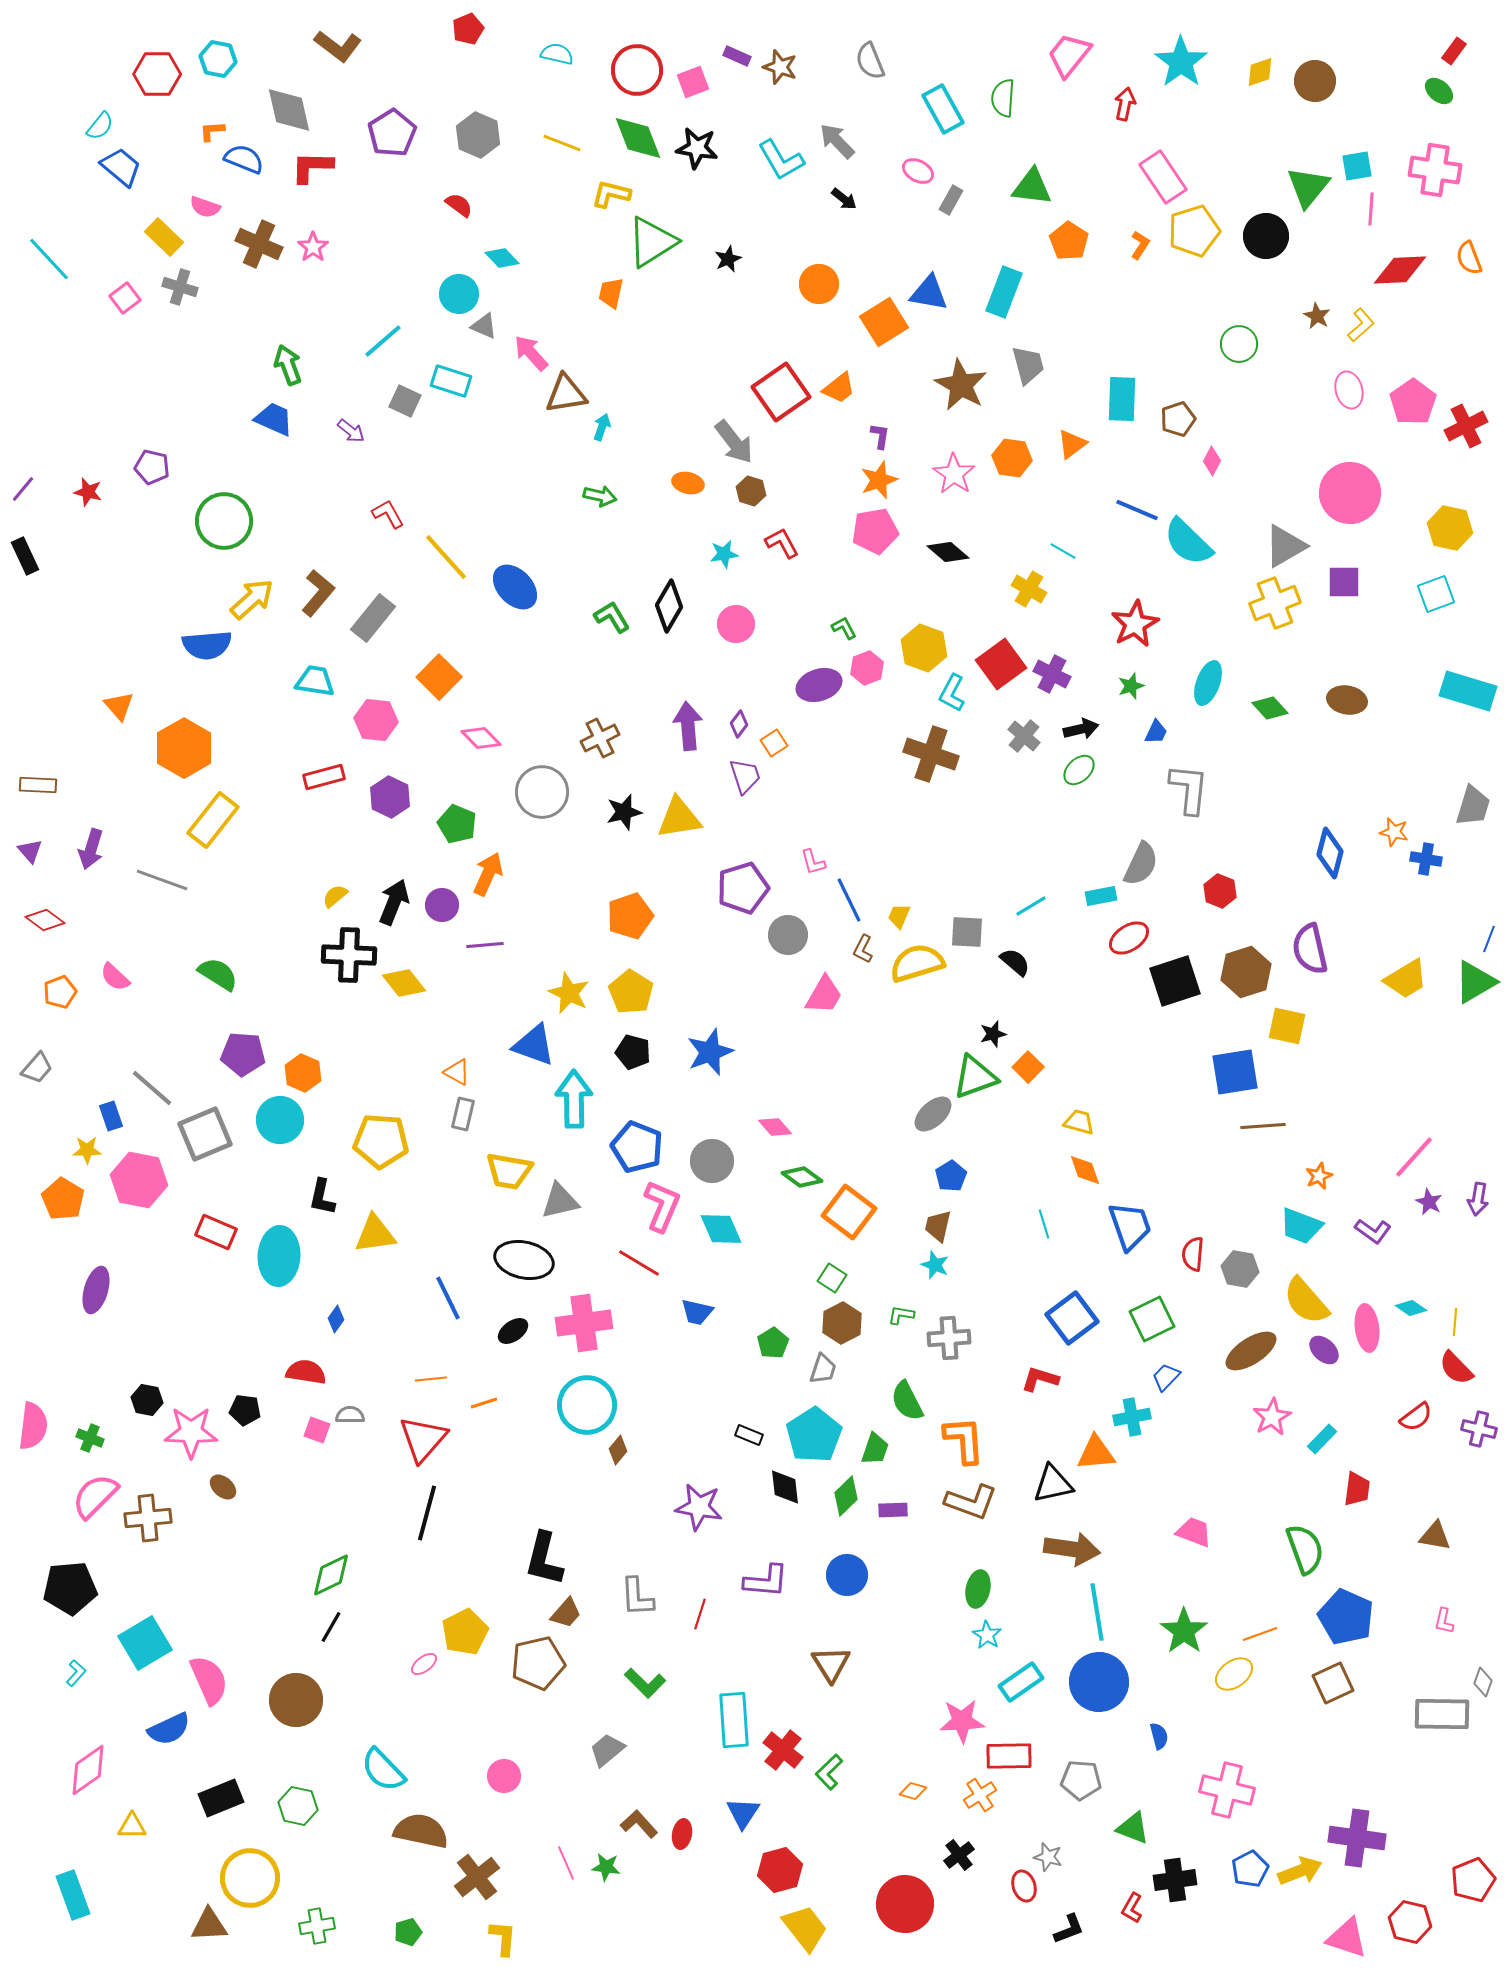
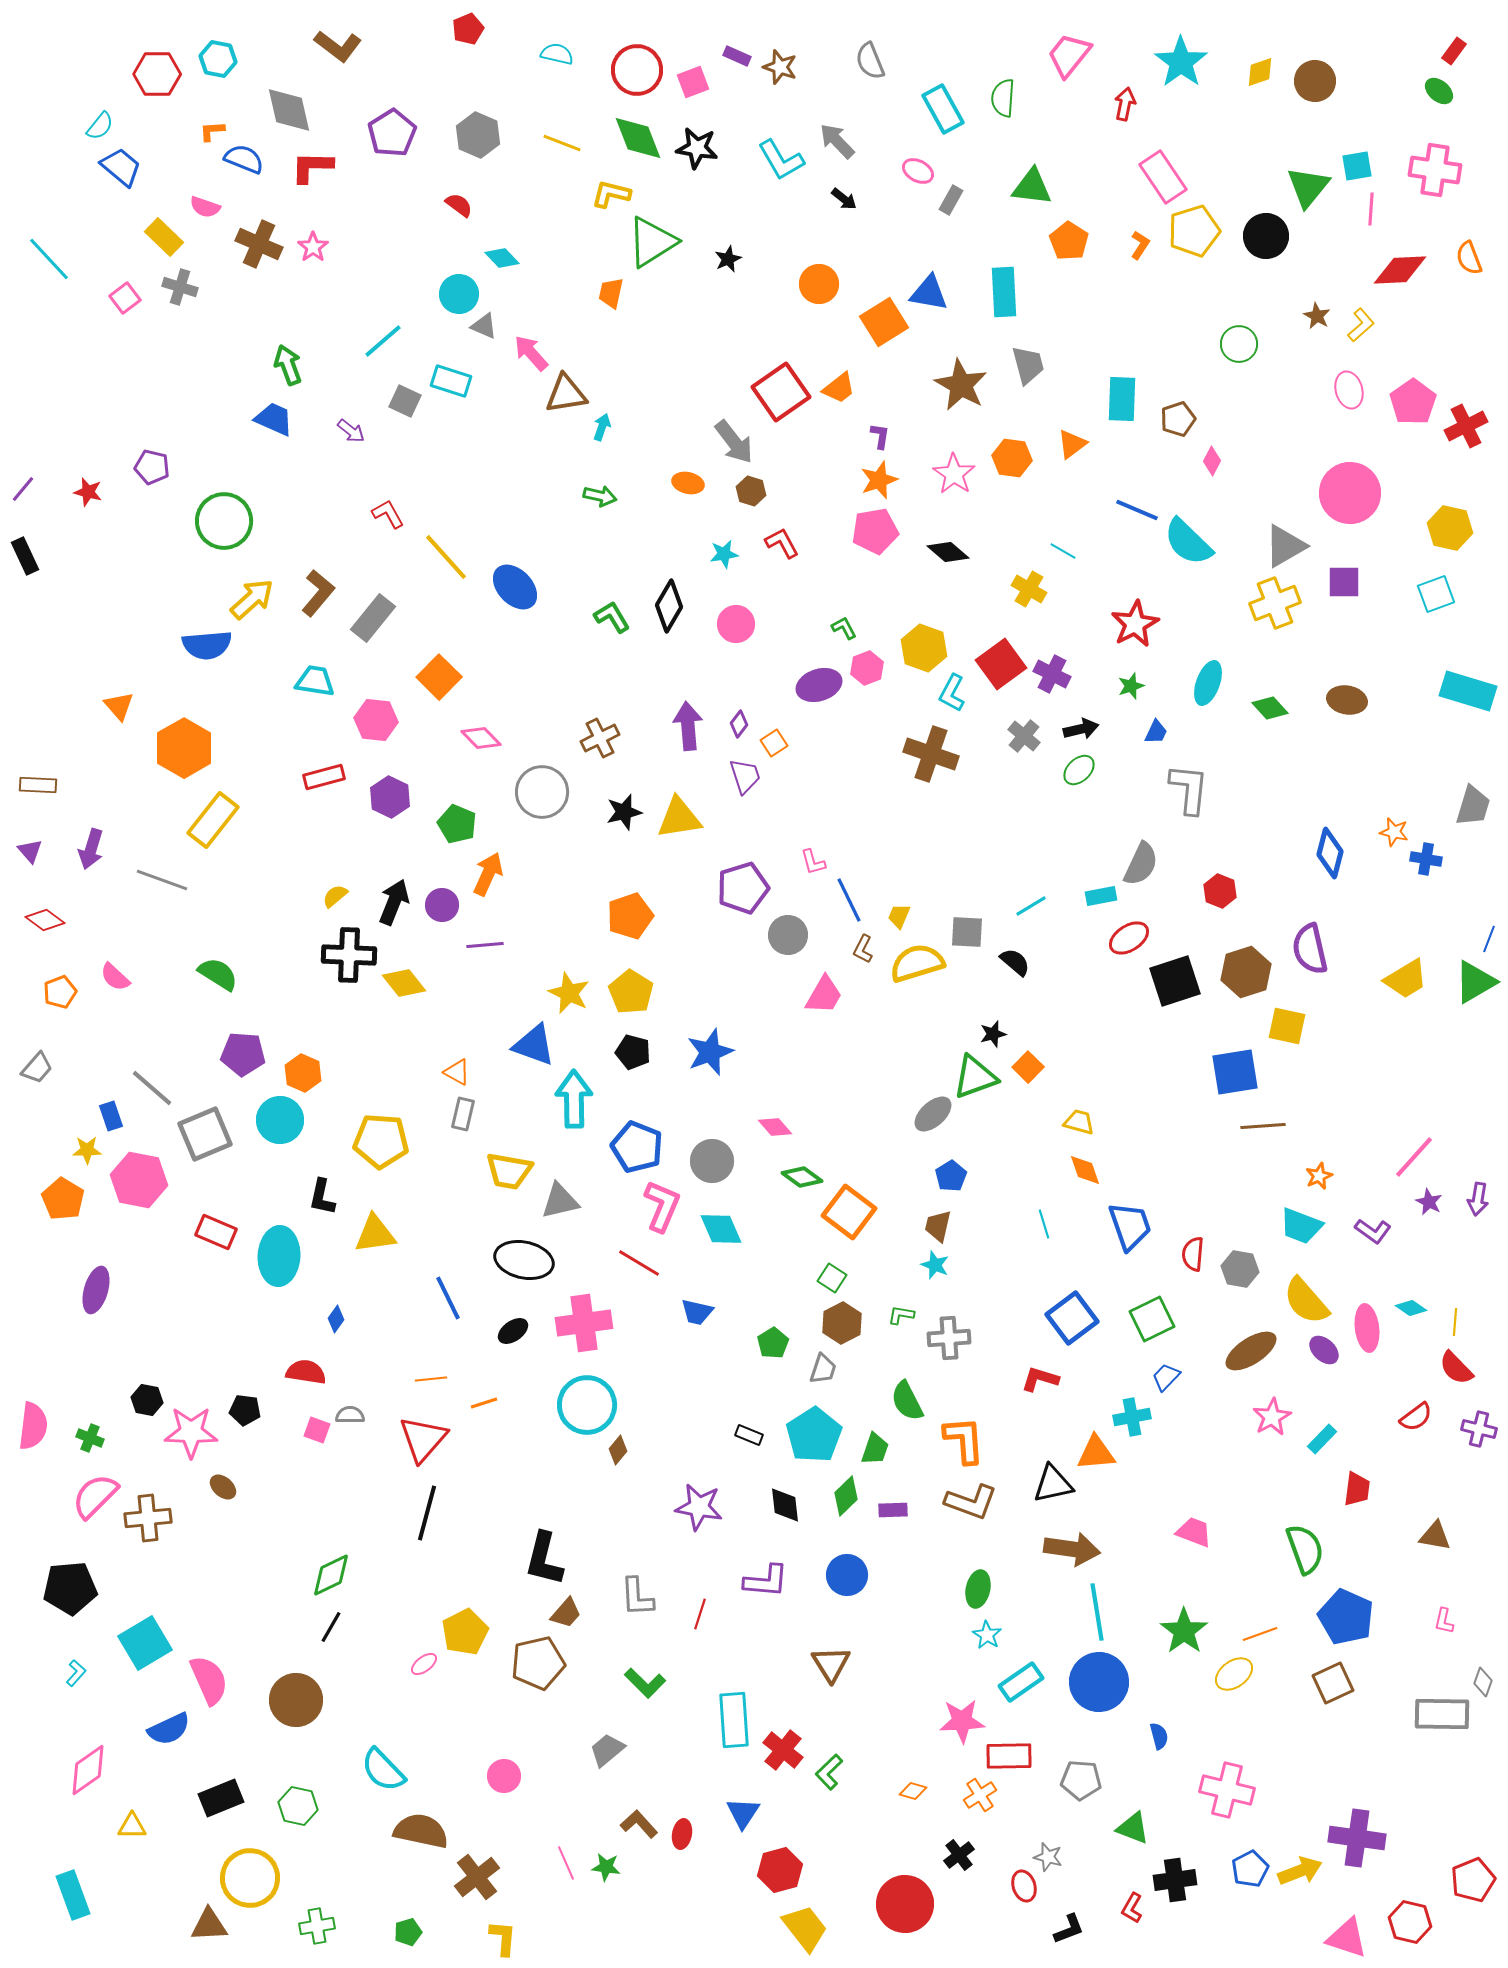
cyan rectangle at (1004, 292): rotated 24 degrees counterclockwise
black diamond at (785, 1487): moved 18 px down
